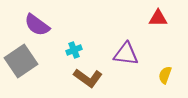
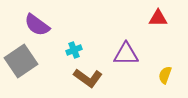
purple triangle: rotated 8 degrees counterclockwise
